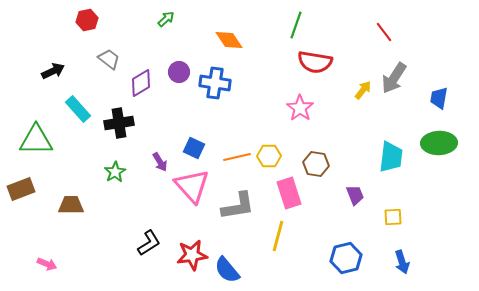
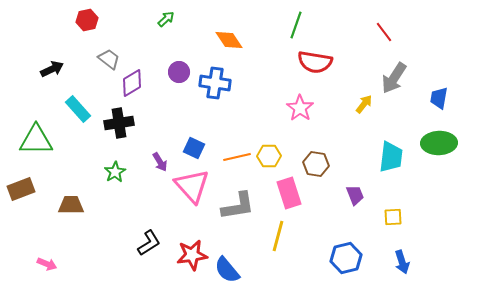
black arrow: moved 1 px left, 2 px up
purple diamond: moved 9 px left
yellow arrow: moved 1 px right, 14 px down
